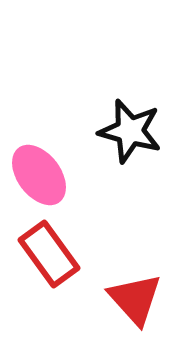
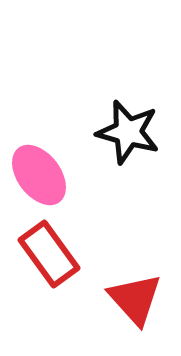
black star: moved 2 px left, 1 px down
